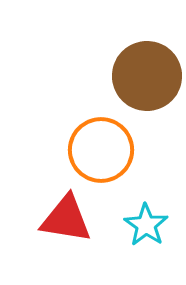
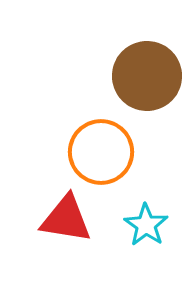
orange circle: moved 2 px down
